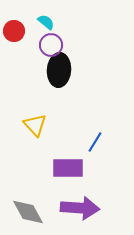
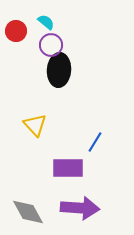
red circle: moved 2 px right
